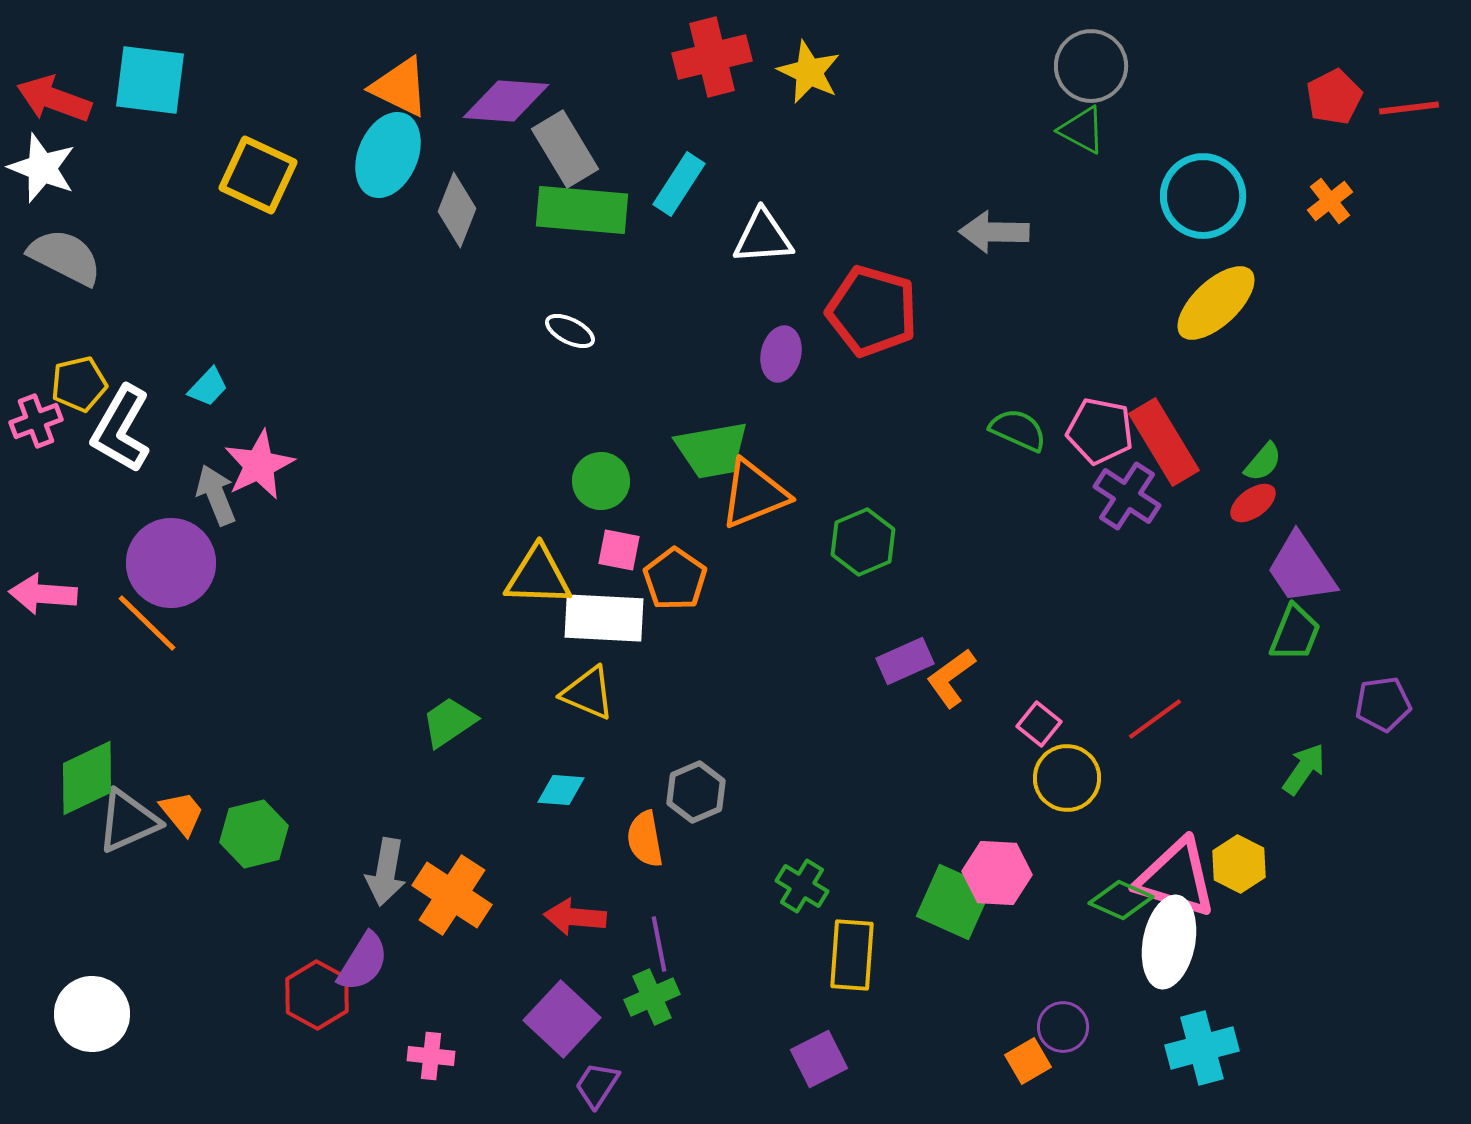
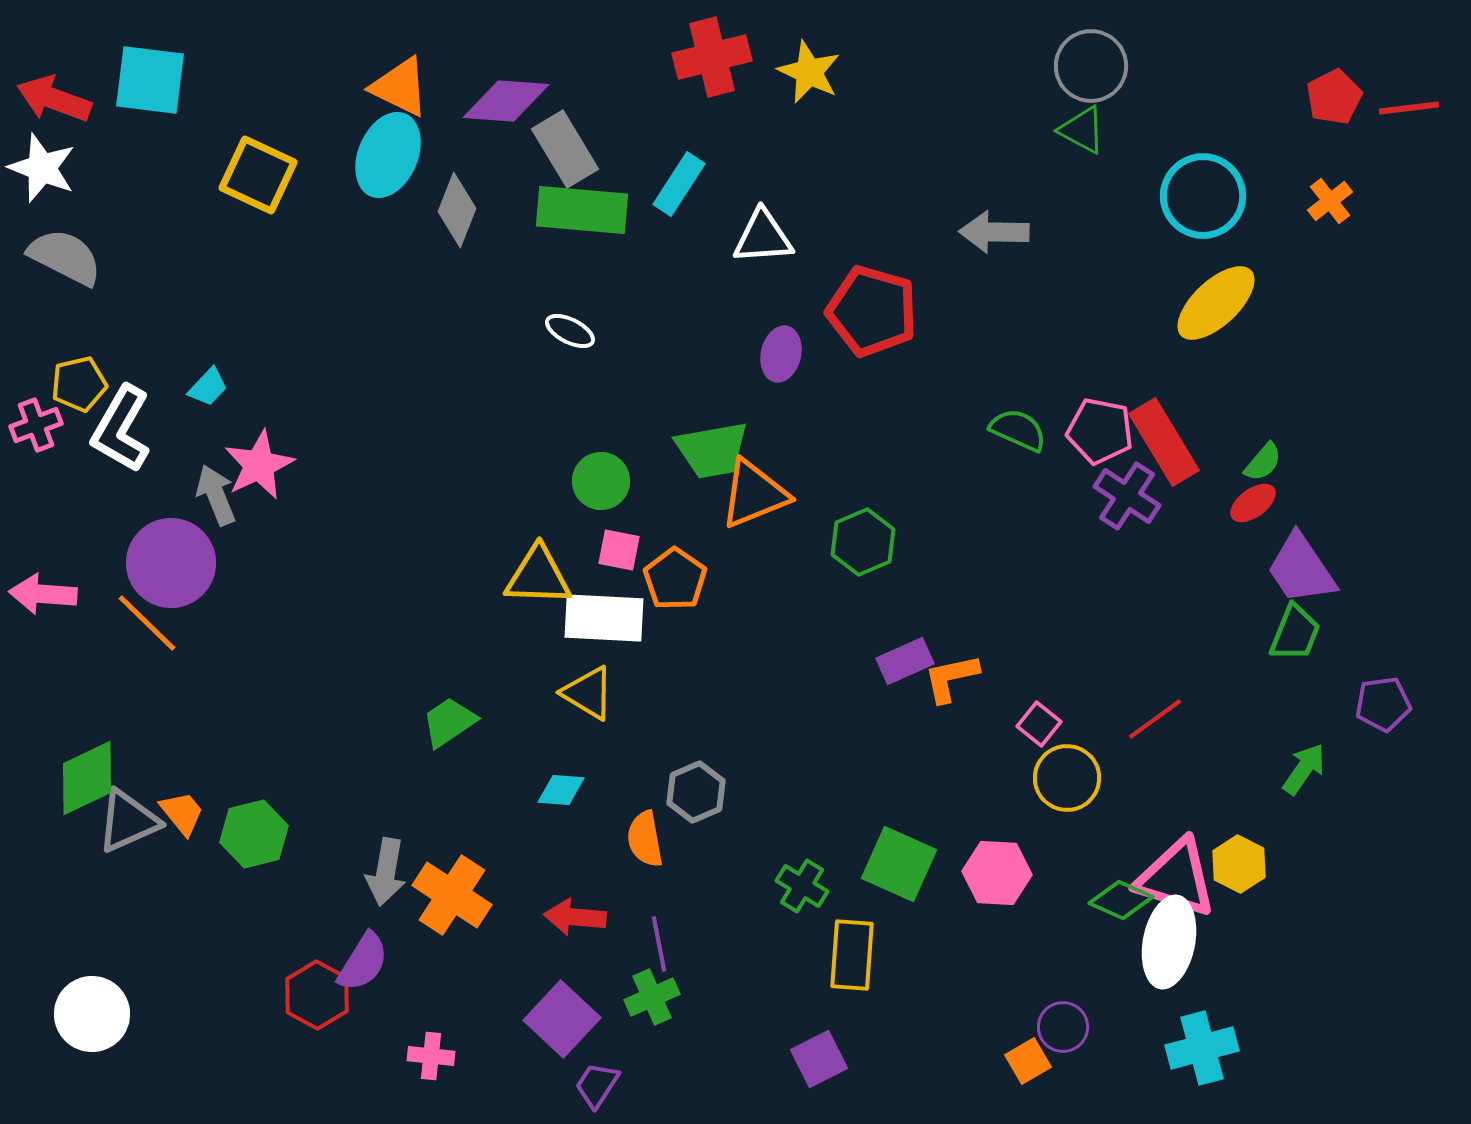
pink cross at (36, 421): moved 4 px down
orange L-shape at (951, 678): rotated 24 degrees clockwise
yellow triangle at (588, 693): rotated 8 degrees clockwise
green square at (954, 902): moved 55 px left, 38 px up
